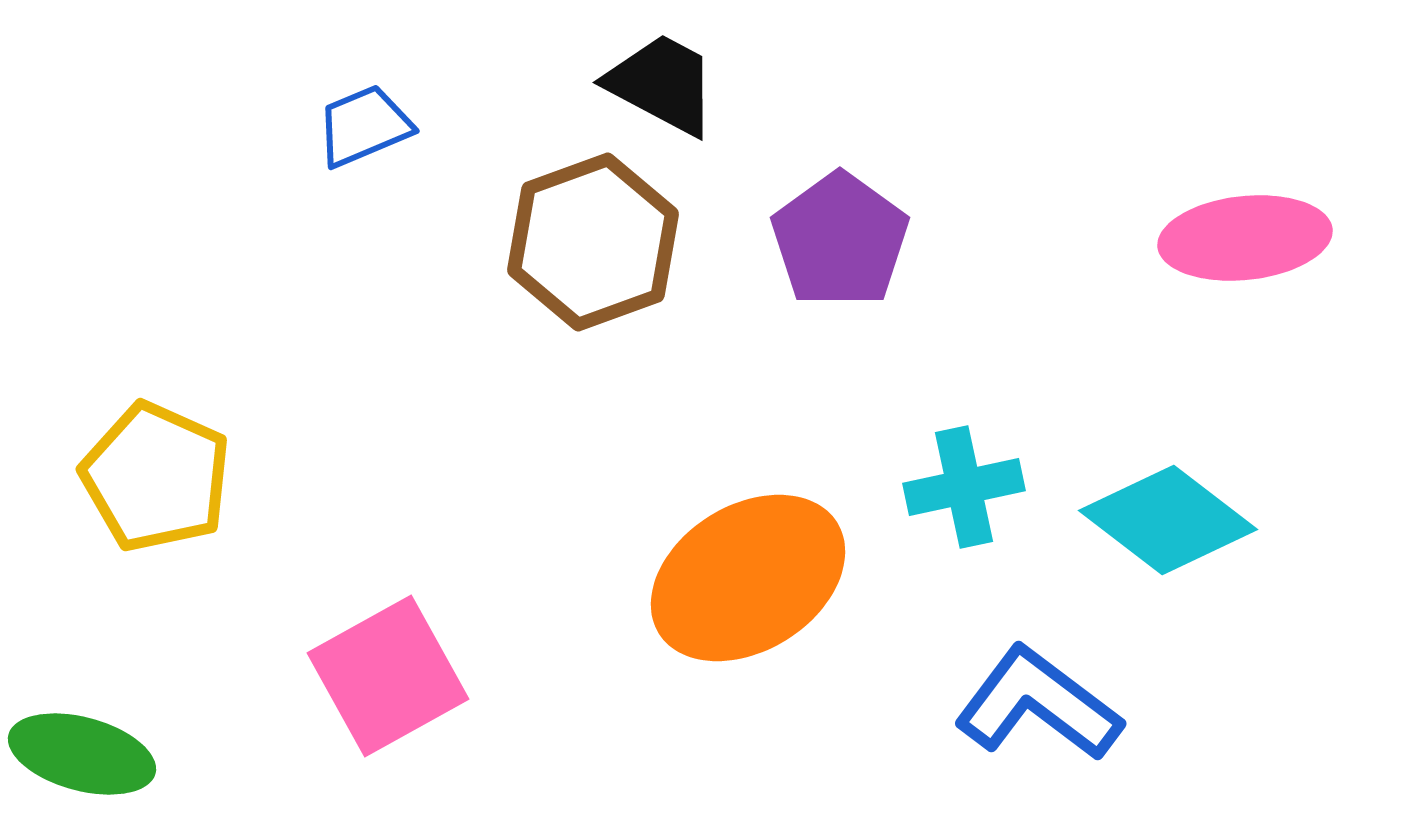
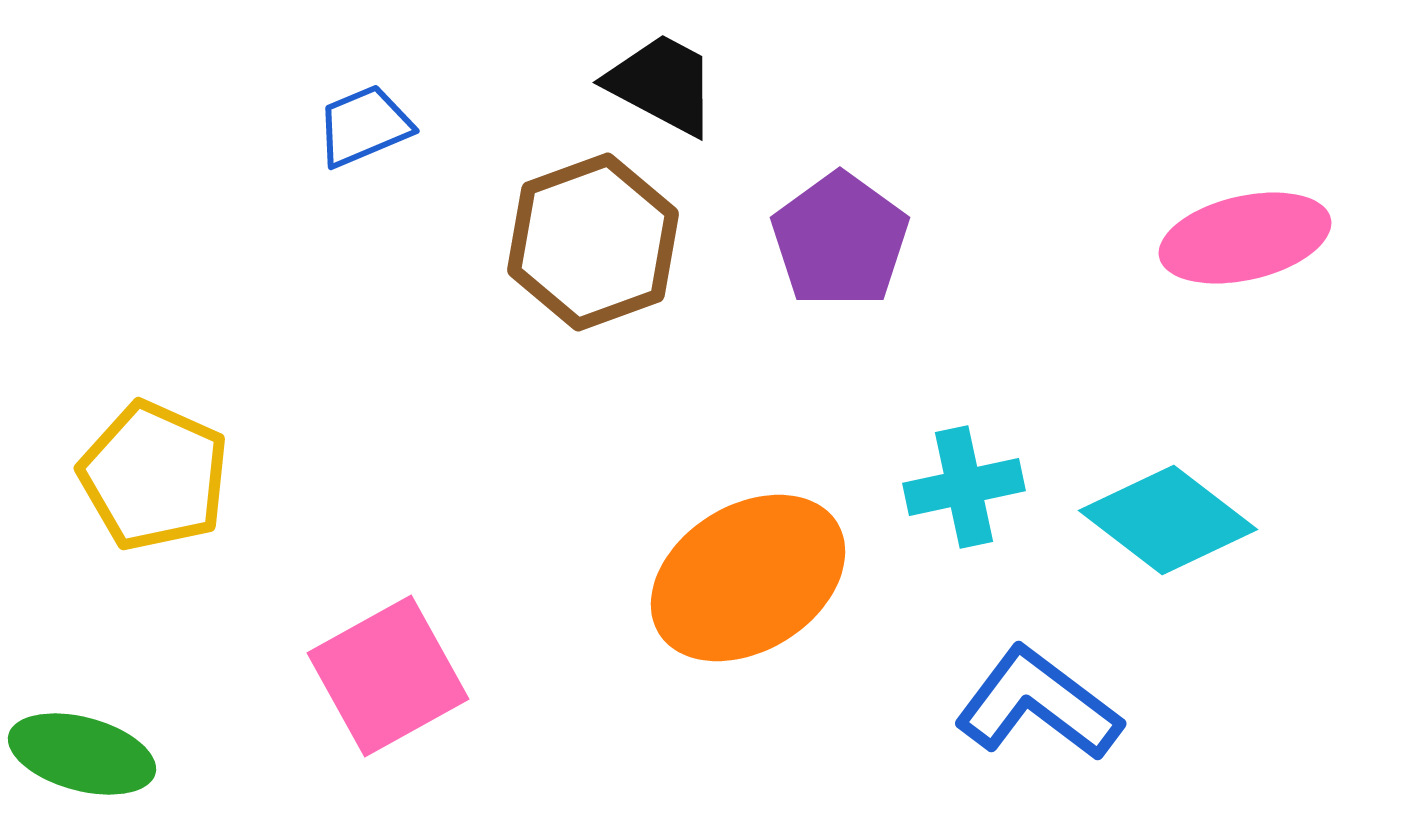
pink ellipse: rotated 7 degrees counterclockwise
yellow pentagon: moved 2 px left, 1 px up
